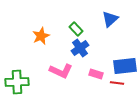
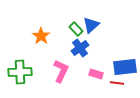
blue triangle: moved 19 px left, 6 px down
orange star: rotated 12 degrees counterclockwise
blue rectangle: moved 1 px down
pink L-shape: rotated 90 degrees counterclockwise
green cross: moved 3 px right, 10 px up
